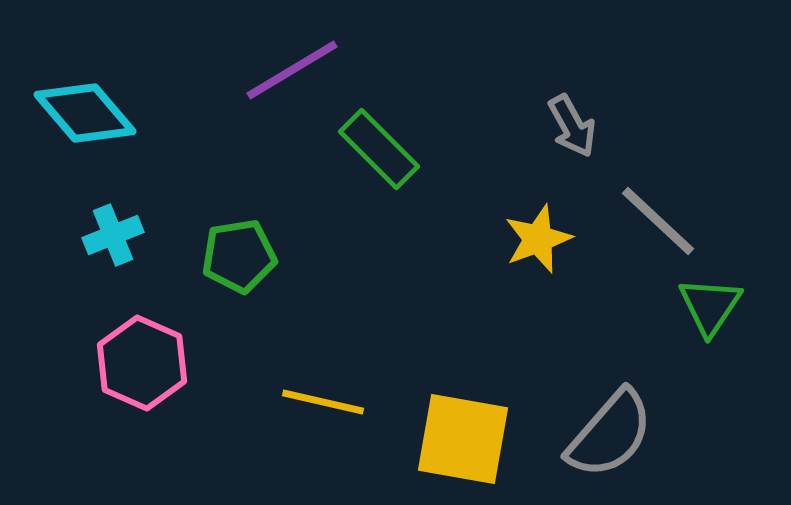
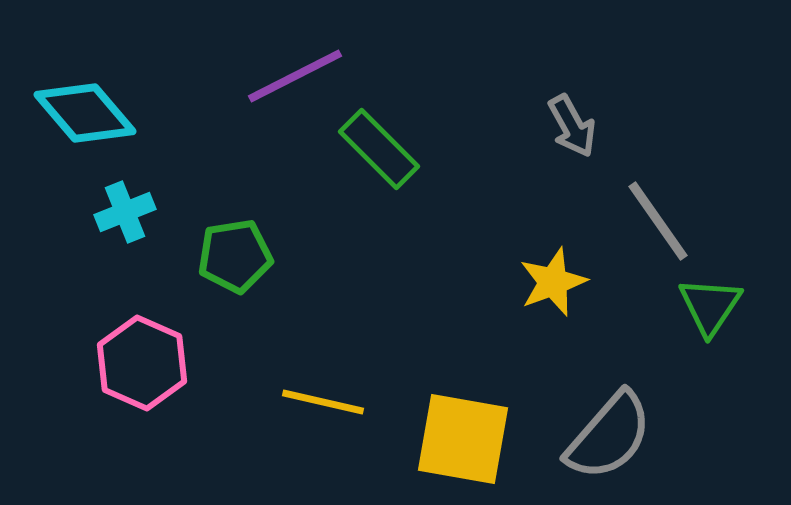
purple line: moved 3 px right, 6 px down; rotated 4 degrees clockwise
gray line: rotated 12 degrees clockwise
cyan cross: moved 12 px right, 23 px up
yellow star: moved 15 px right, 43 px down
green pentagon: moved 4 px left
gray semicircle: moved 1 px left, 2 px down
